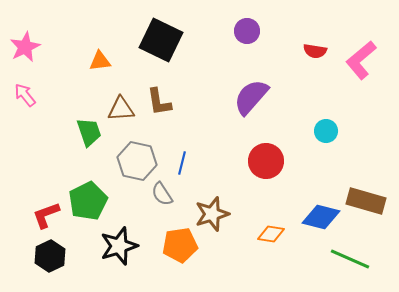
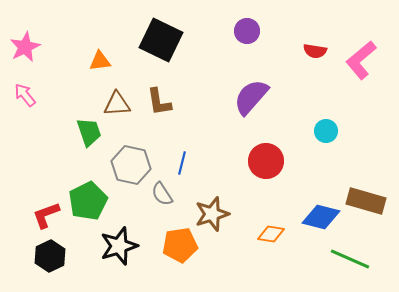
brown triangle: moved 4 px left, 5 px up
gray hexagon: moved 6 px left, 4 px down
